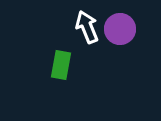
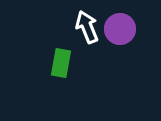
green rectangle: moved 2 px up
